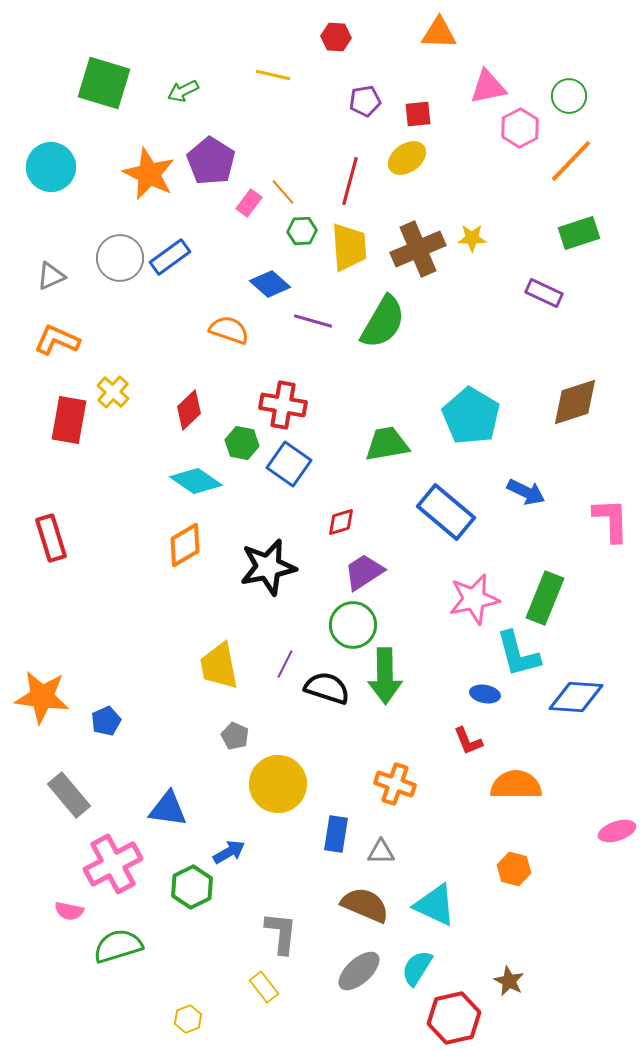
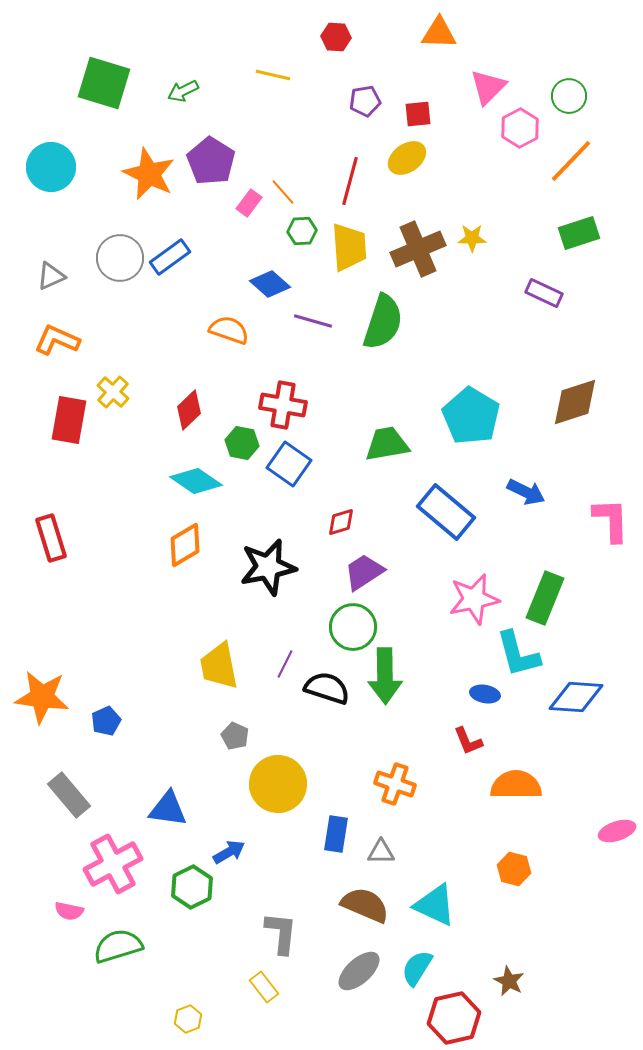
pink triangle at (488, 87): rotated 33 degrees counterclockwise
green semicircle at (383, 322): rotated 12 degrees counterclockwise
green circle at (353, 625): moved 2 px down
